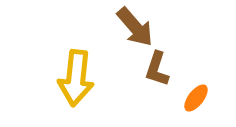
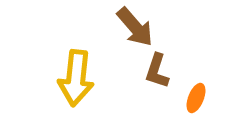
brown L-shape: moved 2 px down
orange ellipse: rotated 16 degrees counterclockwise
